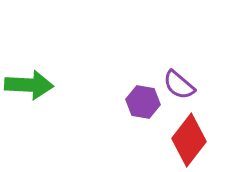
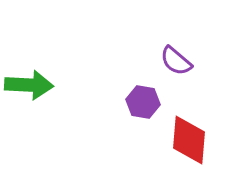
purple semicircle: moved 3 px left, 24 px up
red diamond: rotated 33 degrees counterclockwise
